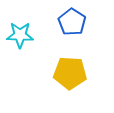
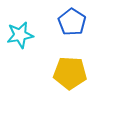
cyan star: rotated 12 degrees counterclockwise
